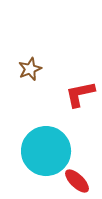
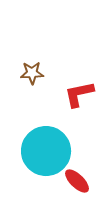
brown star: moved 2 px right, 4 px down; rotated 20 degrees clockwise
red L-shape: moved 1 px left
